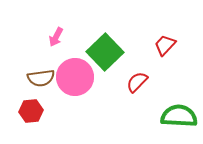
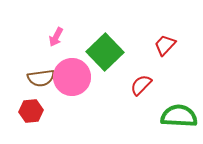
pink circle: moved 3 px left
red semicircle: moved 4 px right, 3 px down
